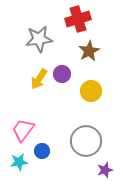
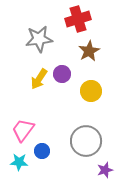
cyan star: rotated 12 degrees clockwise
